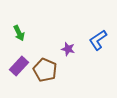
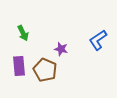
green arrow: moved 4 px right
purple star: moved 7 px left
purple rectangle: rotated 48 degrees counterclockwise
